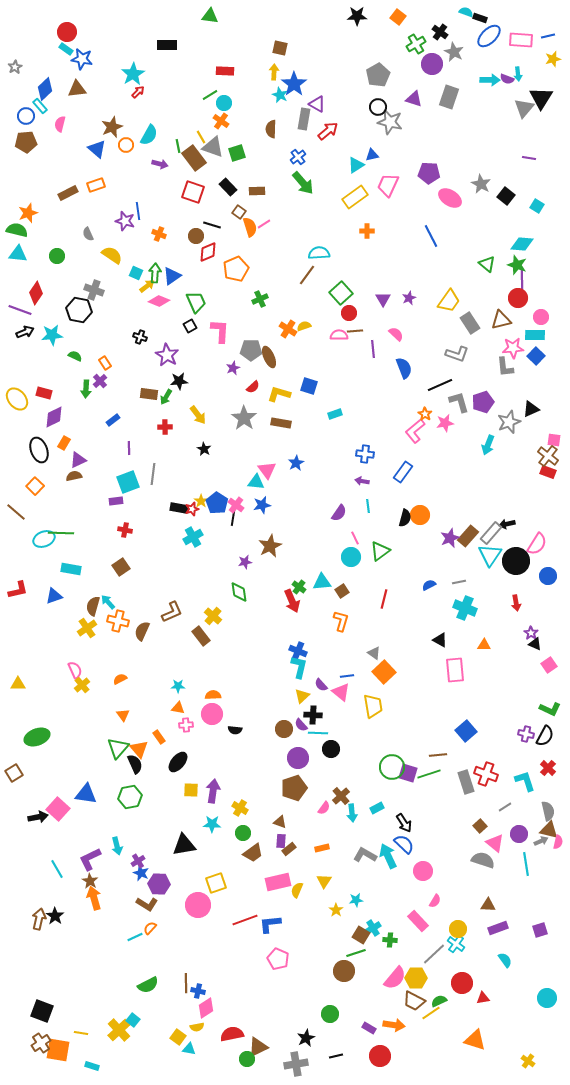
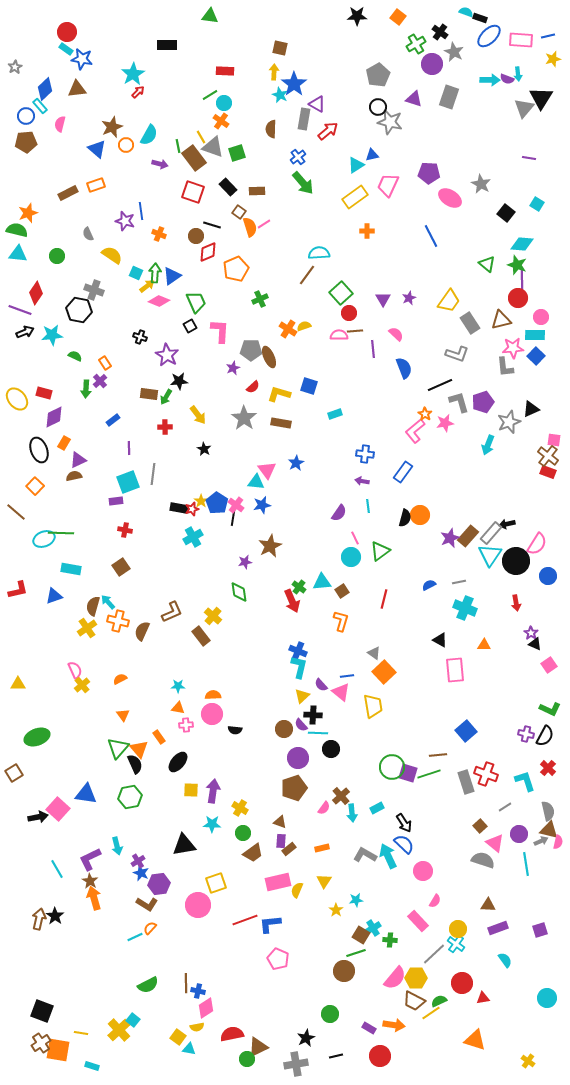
black square at (506, 196): moved 17 px down
cyan square at (537, 206): moved 2 px up
blue line at (138, 211): moved 3 px right
purple hexagon at (159, 884): rotated 10 degrees counterclockwise
